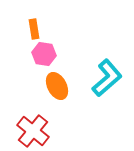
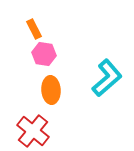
orange rectangle: rotated 18 degrees counterclockwise
orange ellipse: moved 6 px left, 4 px down; rotated 24 degrees clockwise
